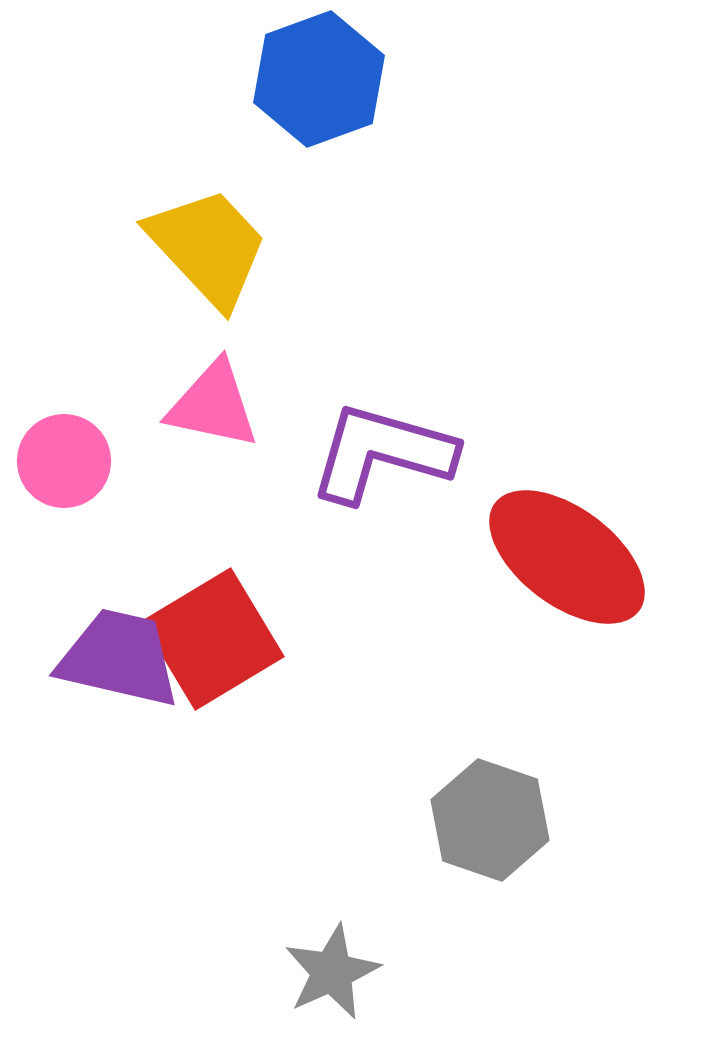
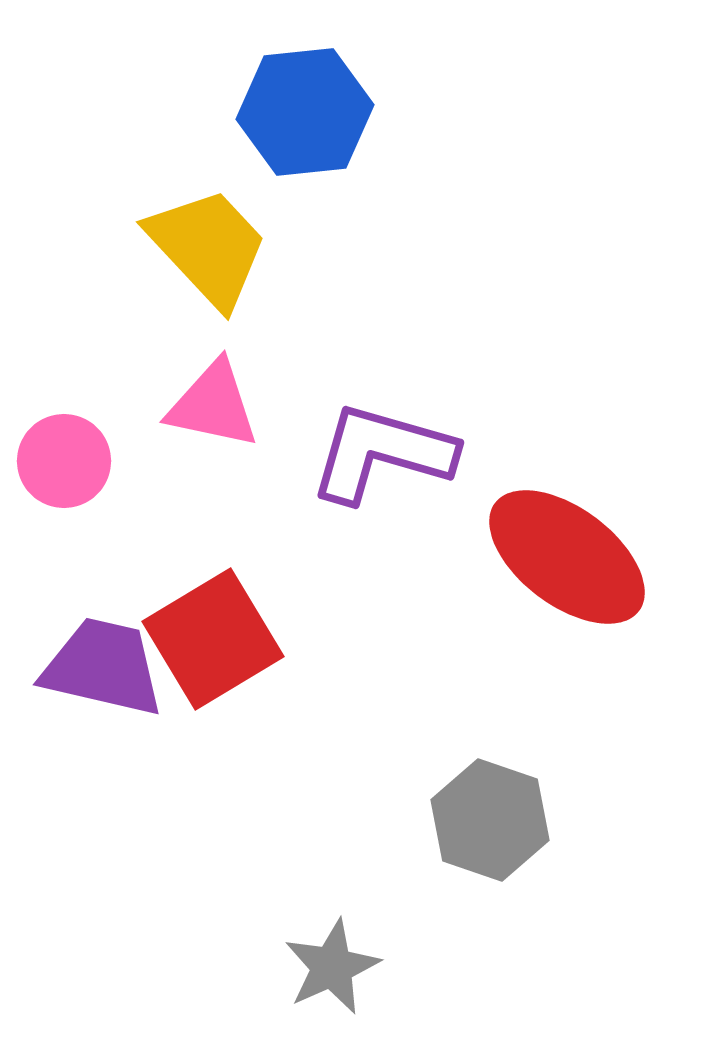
blue hexagon: moved 14 px left, 33 px down; rotated 14 degrees clockwise
purple trapezoid: moved 16 px left, 9 px down
gray star: moved 5 px up
